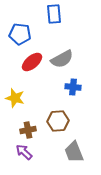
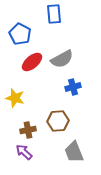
blue pentagon: rotated 20 degrees clockwise
blue cross: rotated 21 degrees counterclockwise
